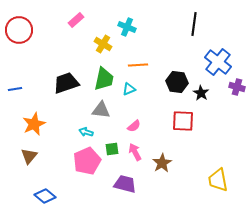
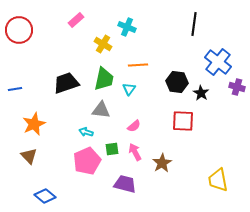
cyan triangle: rotated 32 degrees counterclockwise
brown triangle: rotated 24 degrees counterclockwise
